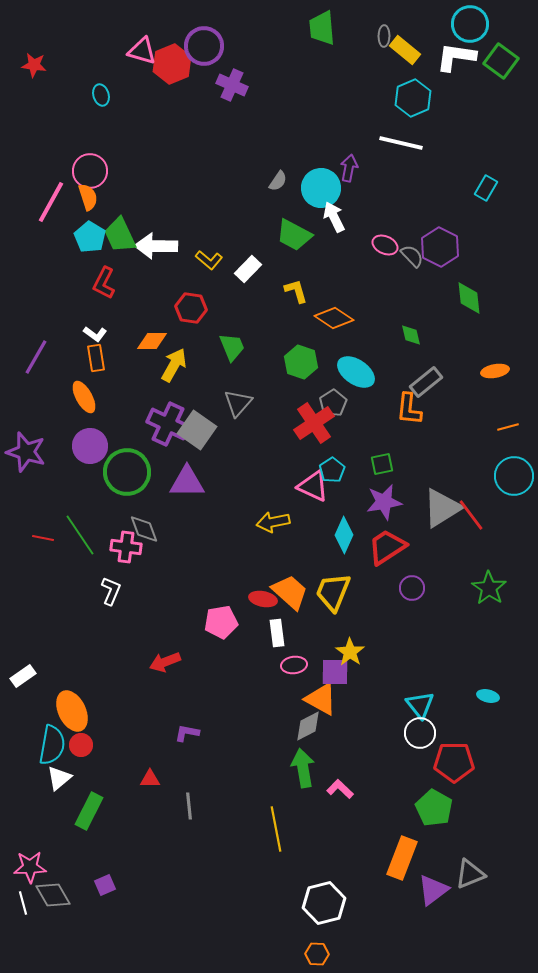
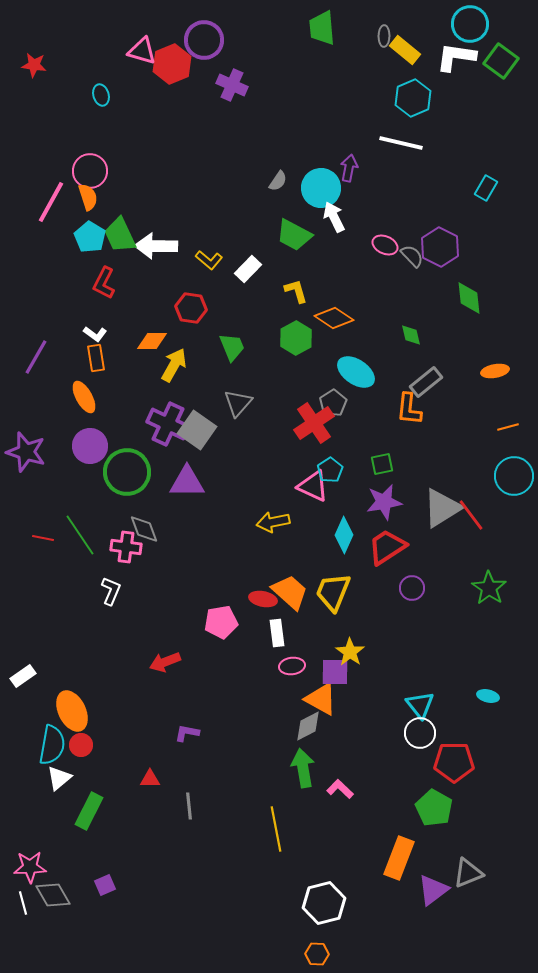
purple circle at (204, 46): moved 6 px up
green hexagon at (301, 362): moved 5 px left, 24 px up; rotated 12 degrees clockwise
cyan pentagon at (332, 470): moved 2 px left
pink ellipse at (294, 665): moved 2 px left, 1 px down
orange rectangle at (402, 858): moved 3 px left
gray triangle at (470, 874): moved 2 px left, 1 px up
